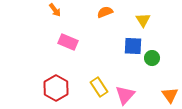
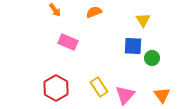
orange semicircle: moved 11 px left
orange triangle: moved 8 px left
